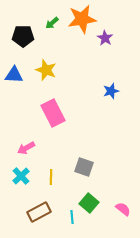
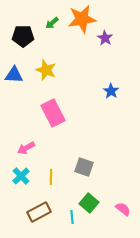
blue star: rotated 21 degrees counterclockwise
